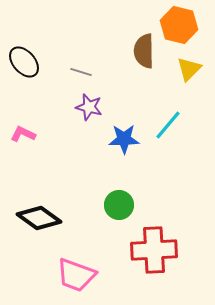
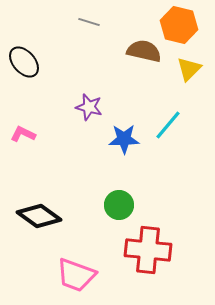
brown semicircle: rotated 104 degrees clockwise
gray line: moved 8 px right, 50 px up
black diamond: moved 2 px up
red cross: moved 6 px left; rotated 9 degrees clockwise
